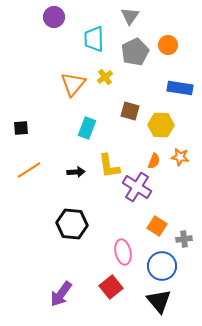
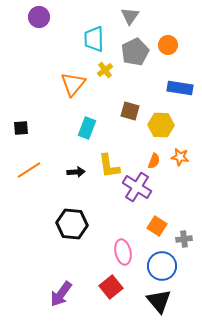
purple circle: moved 15 px left
yellow cross: moved 7 px up
